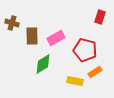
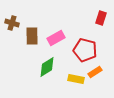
red rectangle: moved 1 px right, 1 px down
green diamond: moved 4 px right, 3 px down
yellow rectangle: moved 1 px right, 2 px up
